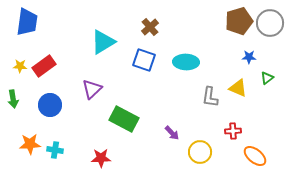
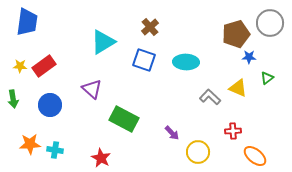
brown pentagon: moved 3 px left, 13 px down
purple triangle: rotated 35 degrees counterclockwise
gray L-shape: rotated 125 degrees clockwise
yellow circle: moved 2 px left
red star: rotated 30 degrees clockwise
